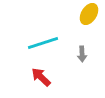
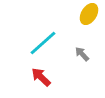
cyan line: rotated 24 degrees counterclockwise
gray arrow: rotated 140 degrees clockwise
